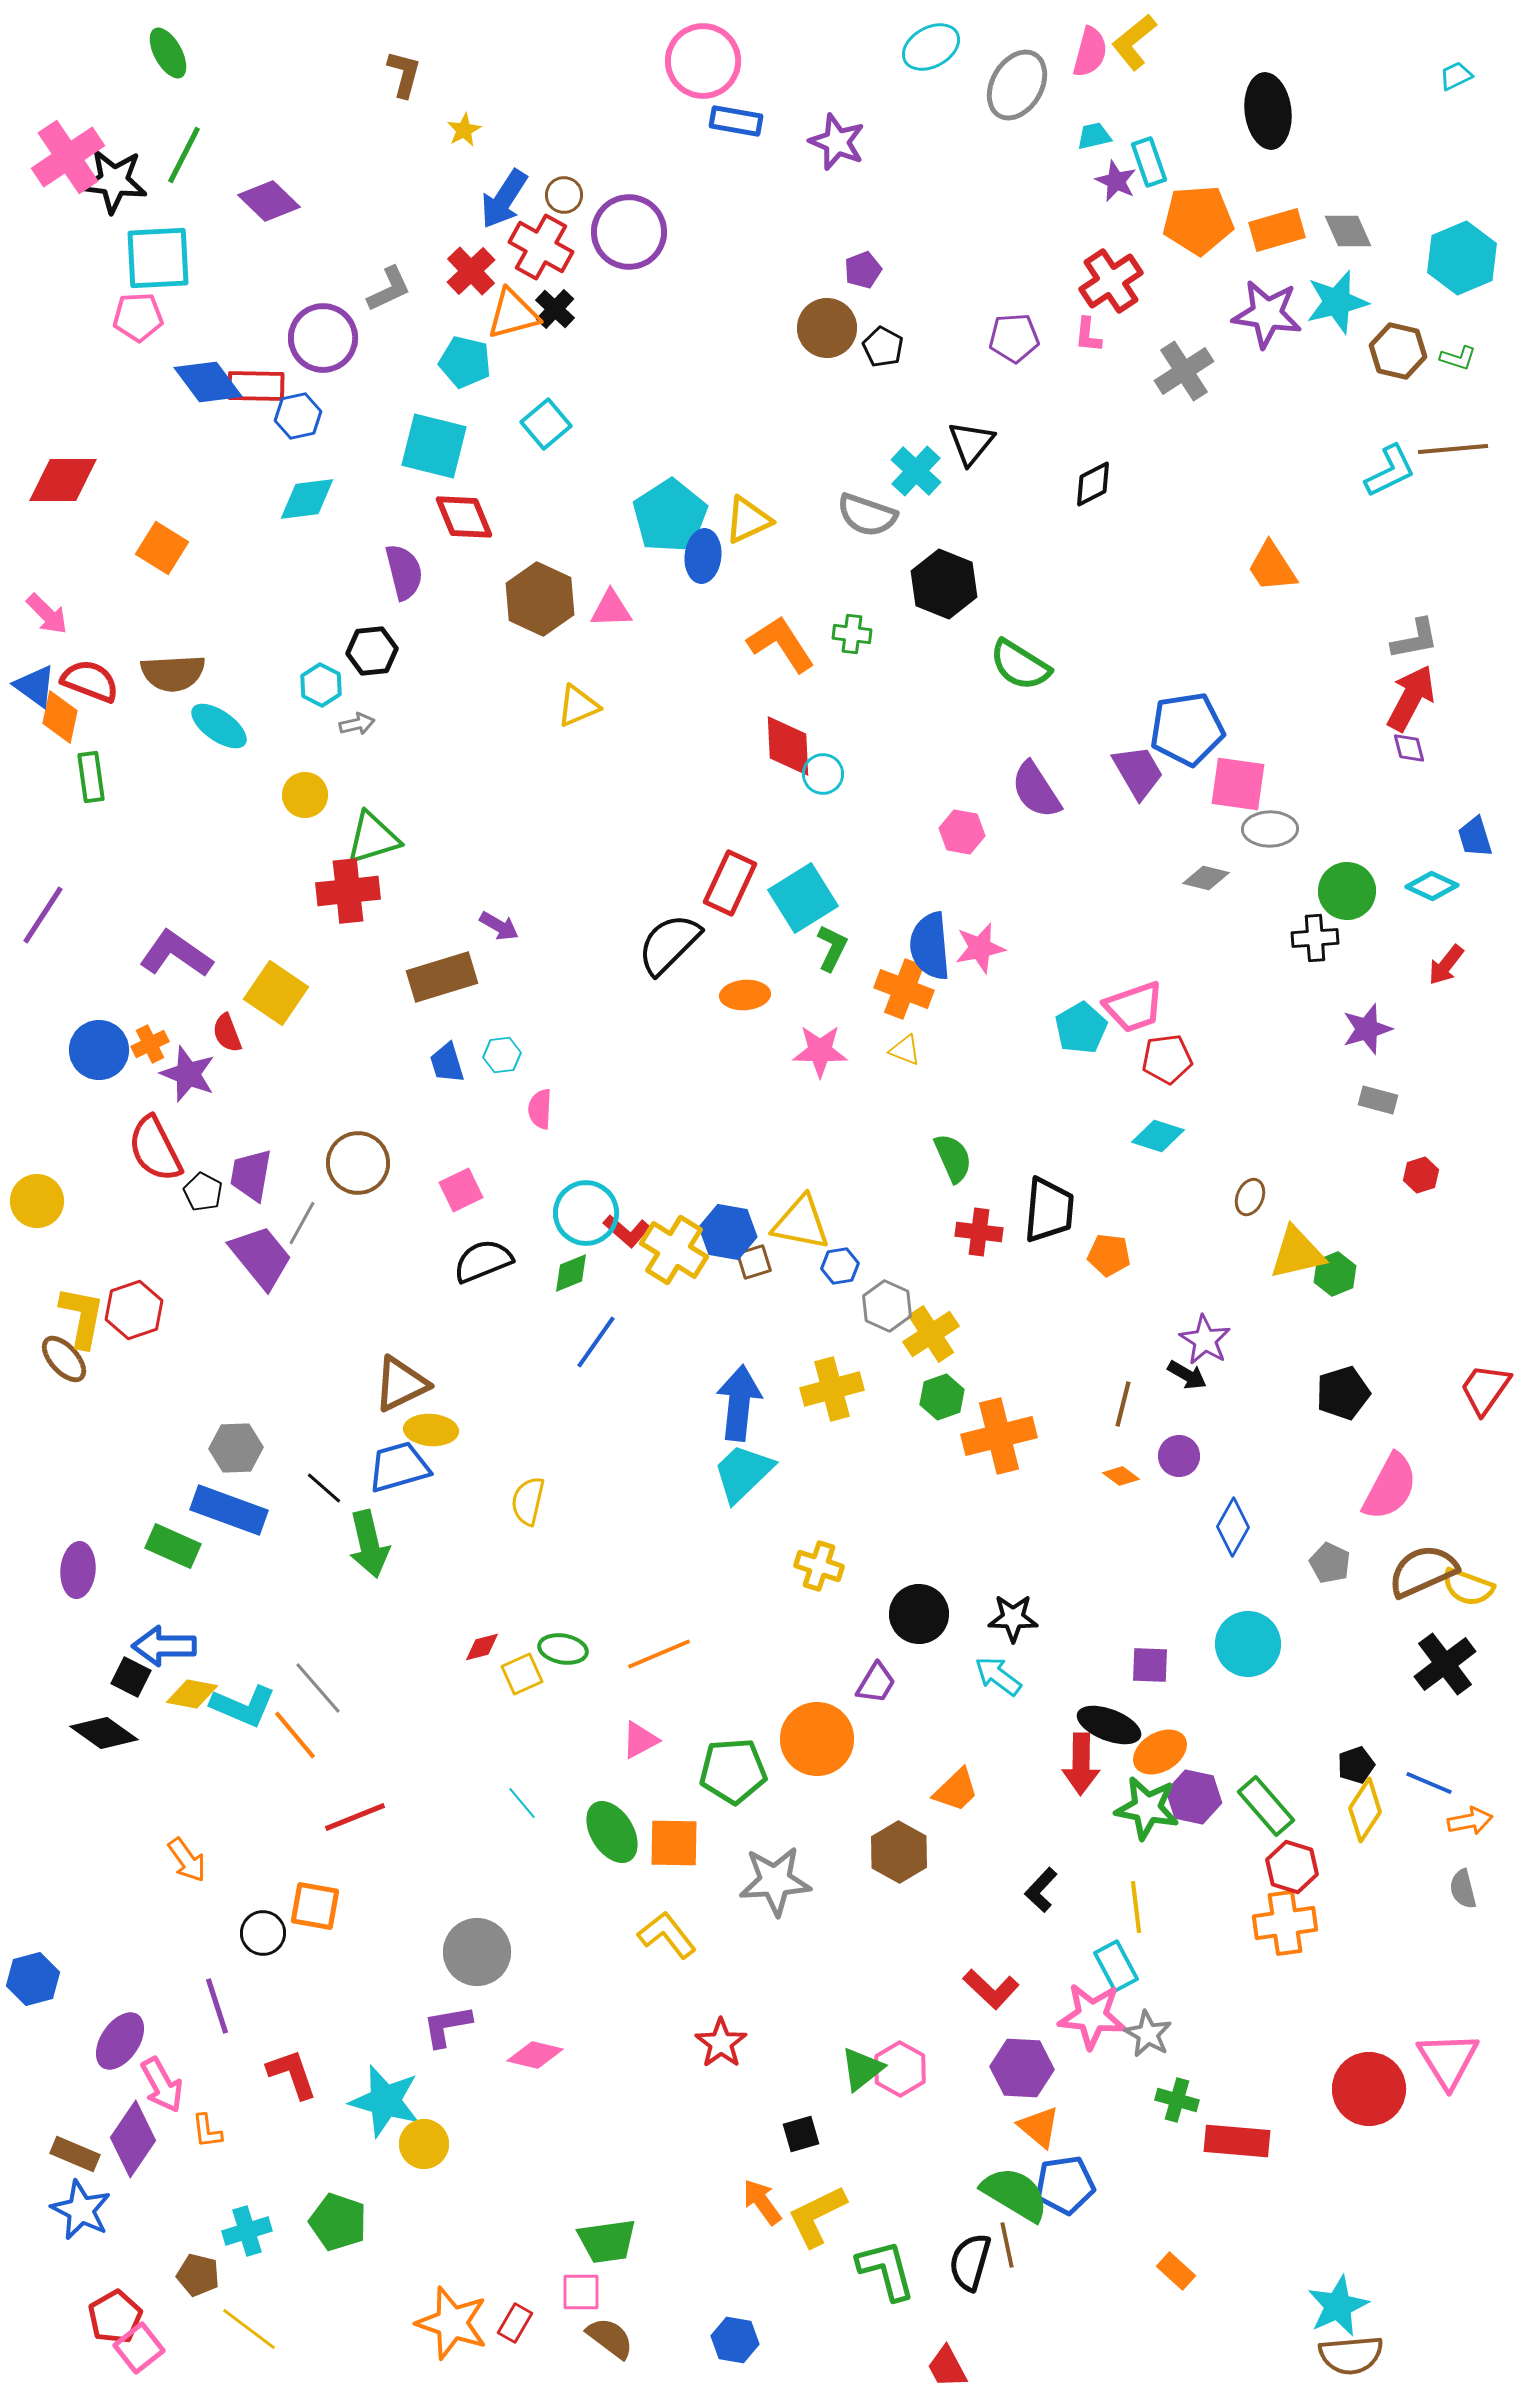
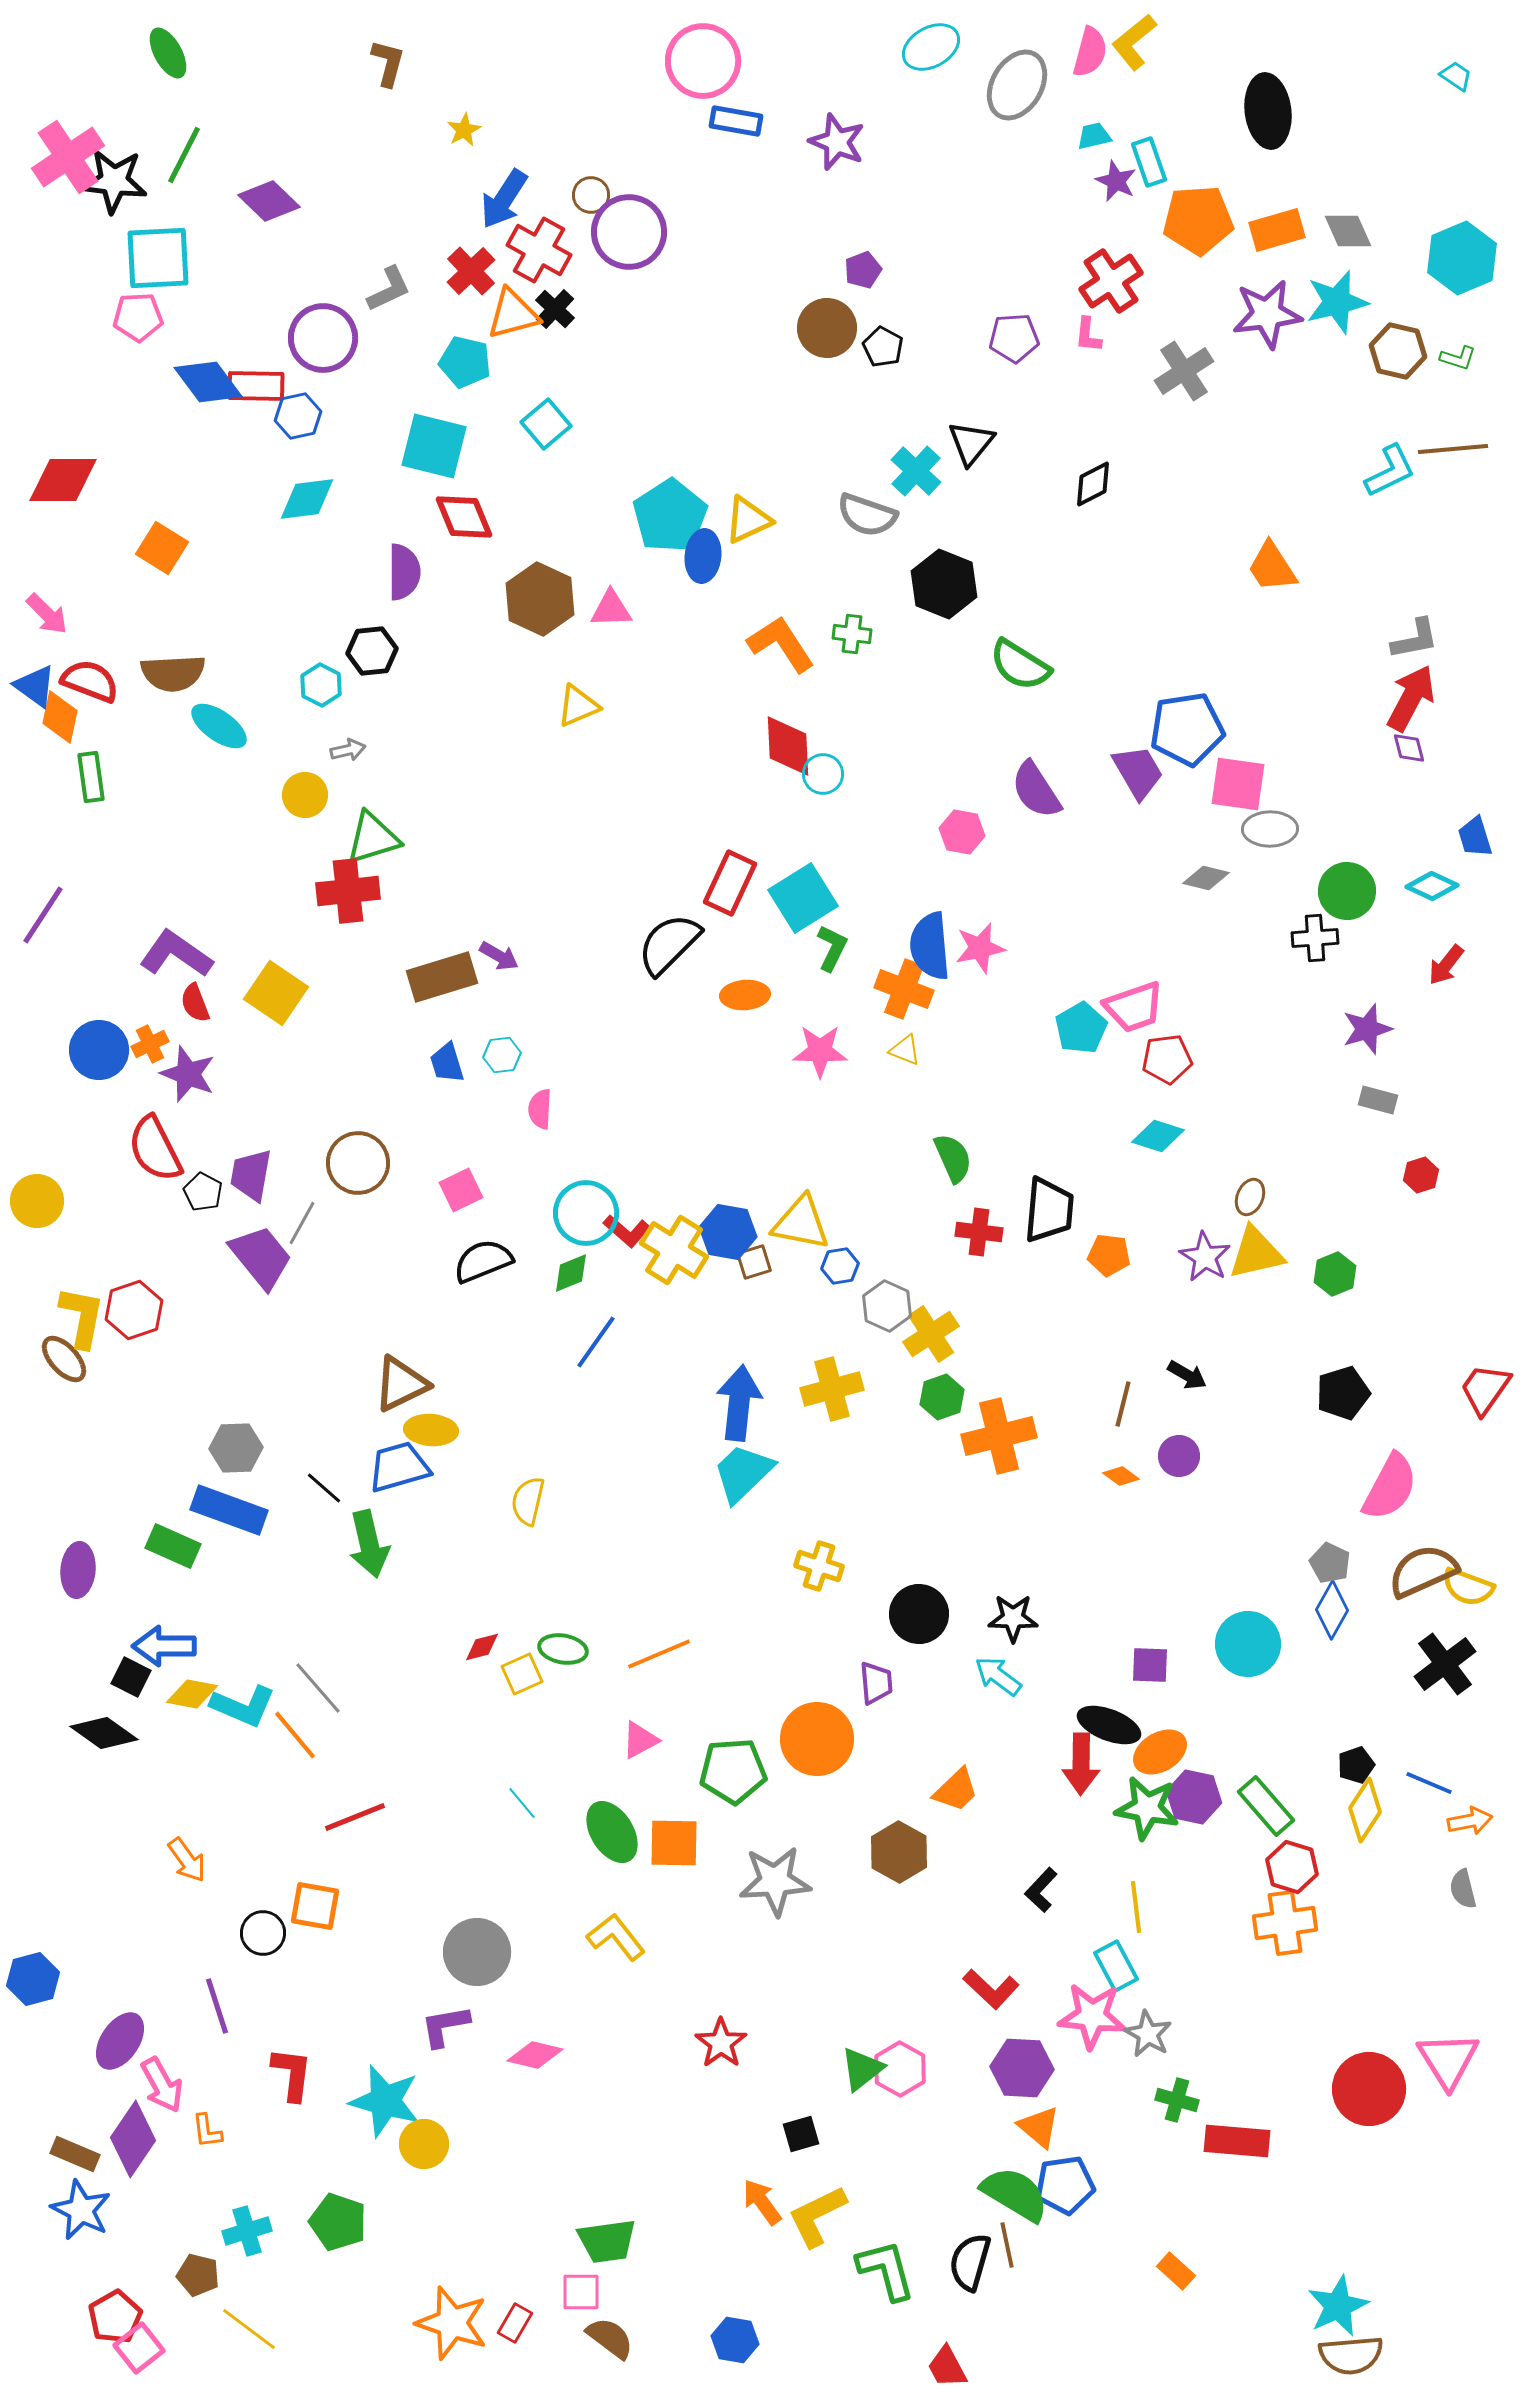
brown L-shape at (404, 74): moved 16 px left, 11 px up
cyan trapezoid at (1456, 76): rotated 60 degrees clockwise
brown circle at (564, 195): moved 27 px right
red cross at (541, 247): moved 2 px left, 3 px down
purple star at (1267, 314): rotated 16 degrees counterclockwise
purple semicircle at (404, 572): rotated 14 degrees clockwise
gray arrow at (357, 724): moved 9 px left, 26 px down
purple arrow at (499, 926): moved 30 px down
red semicircle at (227, 1033): moved 32 px left, 30 px up
yellow triangle at (1297, 1253): moved 41 px left
purple star at (1205, 1340): moved 83 px up
blue diamond at (1233, 1527): moved 99 px right, 83 px down
purple trapezoid at (876, 1683): rotated 36 degrees counterclockwise
yellow L-shape at (667, 1935): moved 51 px left, 2 px down
purple L-shape at (447, 2026): moved 2 px left
red L-shape at (292, 2074): rotated 26 degrees clockwise
